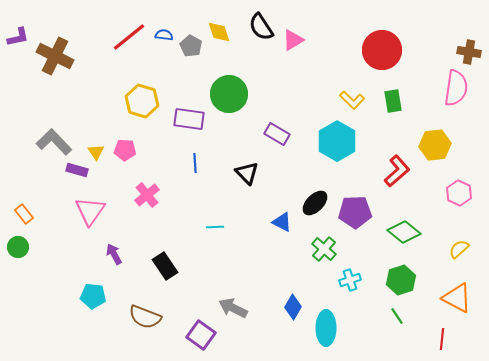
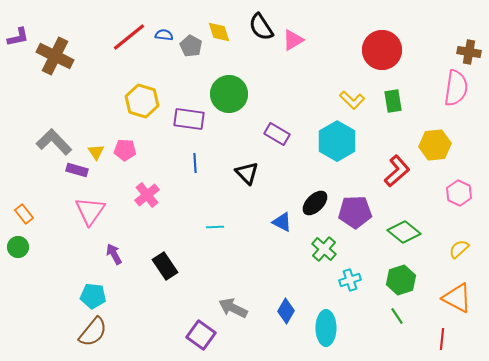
blue diamond at (293, 307): moved 7 px left, 4 px down
brown semicircle at (145, 317): moved 52 px left, 15 px down; rotated 72 degrees counterclockwise
